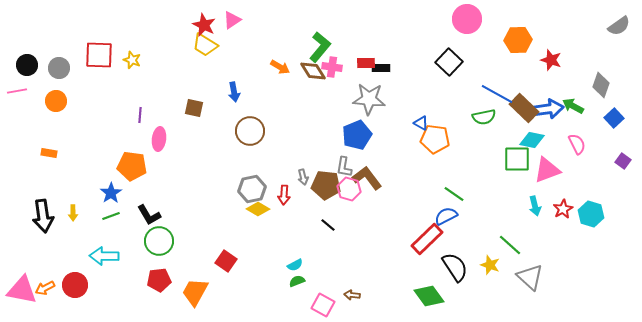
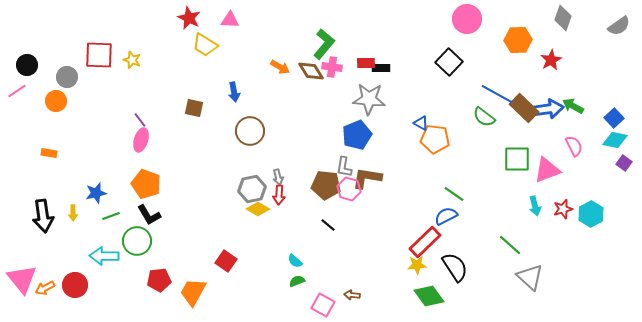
pink triangle at (232, 20): moved 2 px left; rotated 36 degrees clockwise
red star at (204, 25): moved 15 px left, 7 px up
green L-shape at (320, 47): moved 4 px right, 3 px up
red star at (551, 60): rotated 25 degrees clockwise
gray circle at (59, 68): moved 8 px right, 9 px down
brown diamond at (313, 71): moved 2 px left
gray diamond at (601, 85): moved 38 px left, 67 px up
pink line at (17, 91): rotated 24 degrees counterclockwise
purple line at (140, 115): moved 5 px down; rotated 42 degrees counterclockwise
green semicircle at (484, 117): rotated 50 degrees clockwise
pink ellipse at (159, 139): moved 18 px left, 1 px down; rotated 10 degrees clockwise
cyan diamond at (532, 140): moved 83 px right
pink semicircle at (577, 144): moved 3 px left, 2 px down
purple square at (623, 161): moved 1 px right, 2 px down
orange pentagon at (132, 166): moved 14 px right, 18 px down; rotated 12 degrees clockwise
gray arrow at (303, 177): moved 25 px left
brown L-shape at (367, 178): rotated 44 degrees counterclockwise
blue star at (111, 193): moved 15 px left; rotated 20 degrees clockwise
red arrow at (284, 195): moved 5 px left
red star at (563, 209): rotated 12 degrees clockwise
cyan hexagon at (591, 214): rotated 15 degrees clockwise
red rectangle at (427, 239): moved 2 px left, 3 px down
green circle at (159, 241): moved 22 px left
cyan semicircle at (295, 265): moved 4 px up; rotated 70 degrees clockwise
yellow star at (490, 265): moved 73 px left; rotated 24 degrees counterclockwise
pink triangle at (22, 290): moved 11 px up; rotated 40 degrees clockwise
orange trapezoid at (195, 292): moved 2 px left
